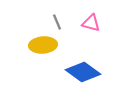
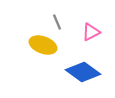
pink triangle: moved 9 px down; rotated 42 degrees counterclockwise
yellow ellipse: rotated 24 degrees clockwise
